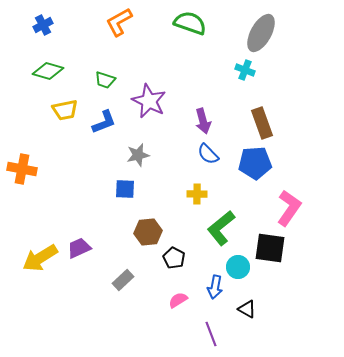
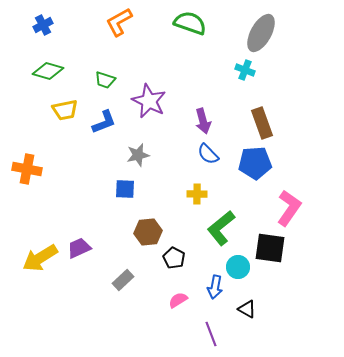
orange cross: moved 5 px right
